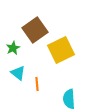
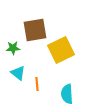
brown square: rotated 25 degrees clockwise
green star: rotated 24 degrees clockwise
cyan semicircle: moved 2 px left, 5 px up
